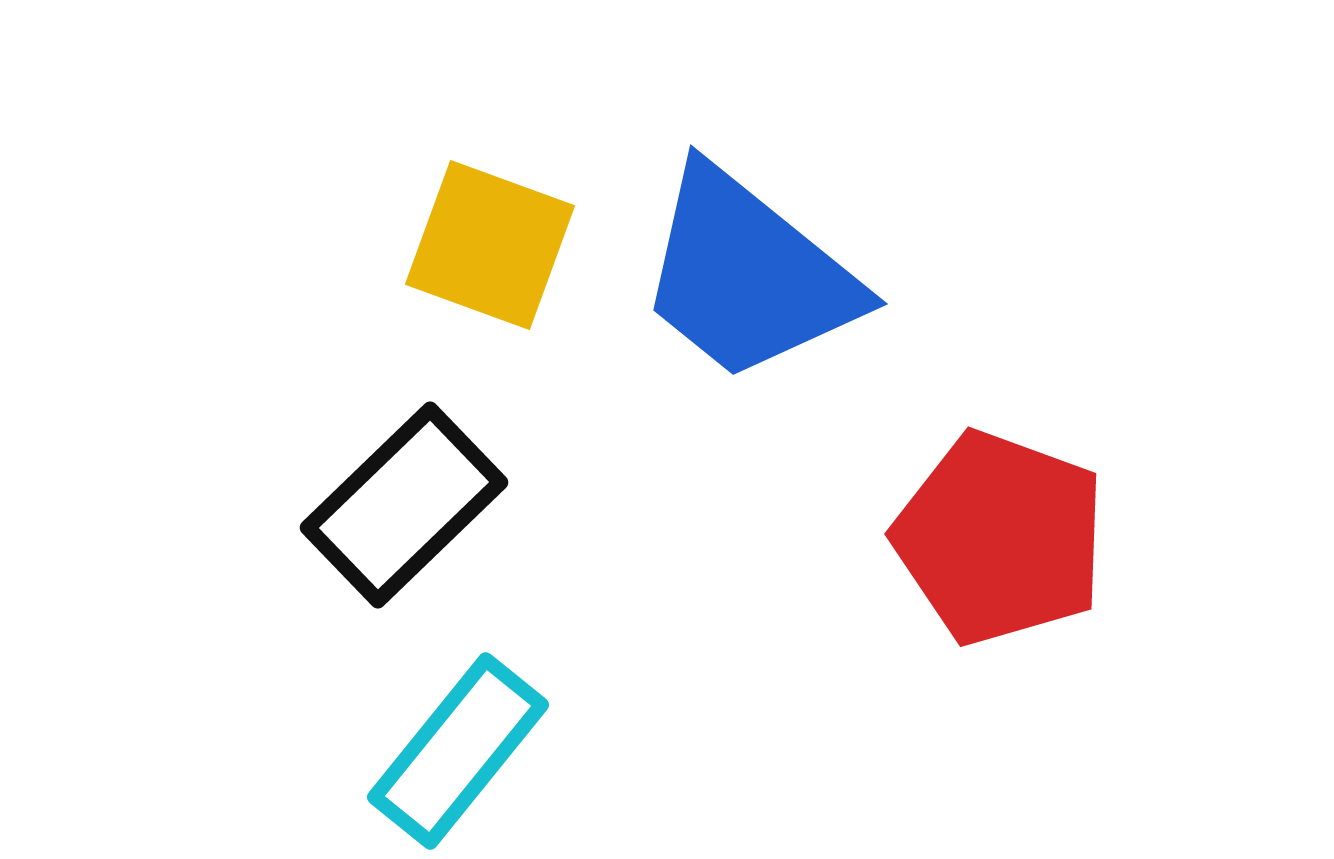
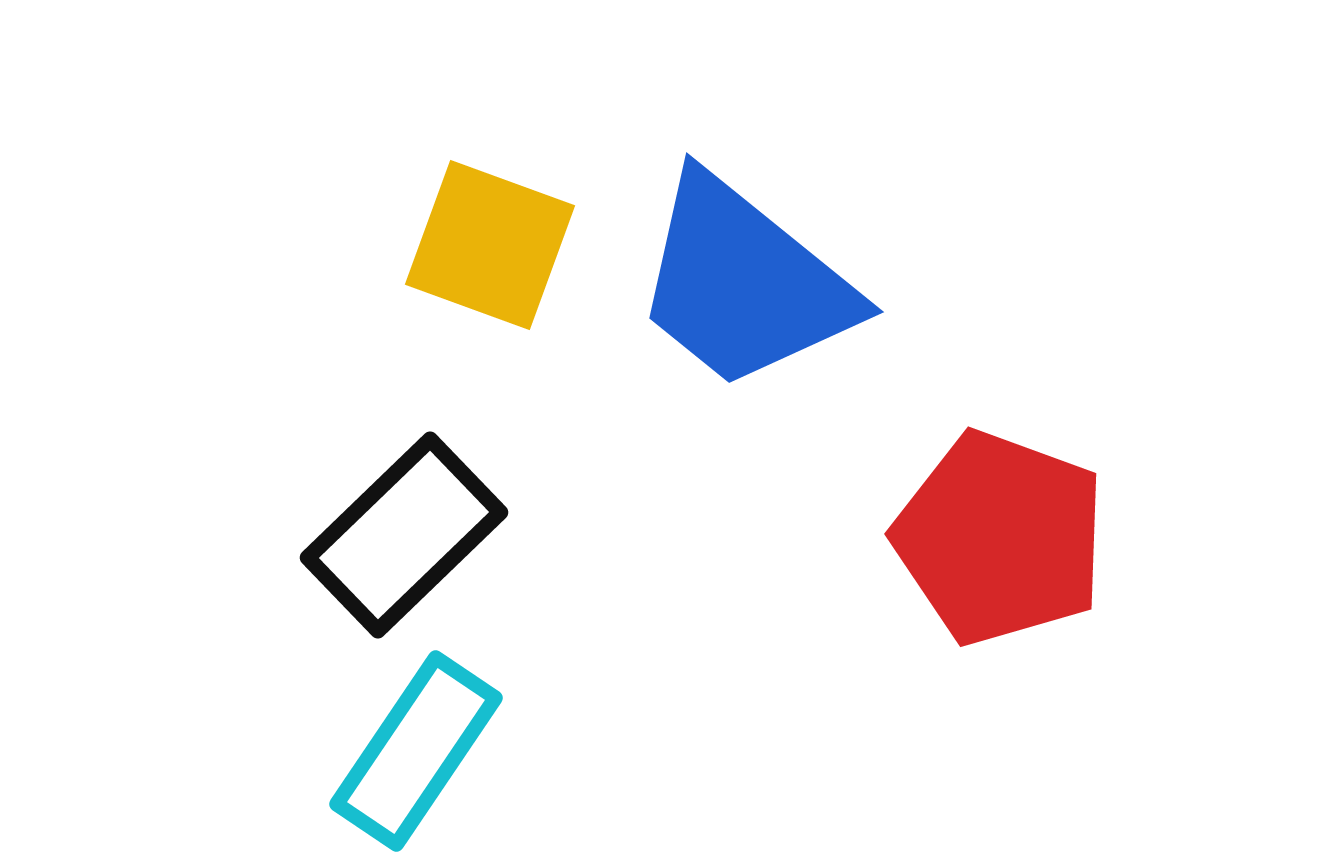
blue trapezoid: moved 4 px left, 8 px down
black rectangle: moved 30 px down
cyan rectangle: moved 42 px left; rotated 5 degrees counterclockwise
